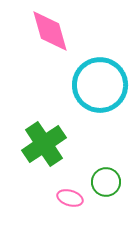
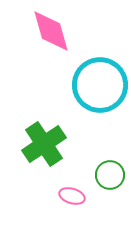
pink diamond: moved 1 px right
green circle: moved 4 px right, 7 px up
pink ellipse: moved 2 px right, 2 px up
